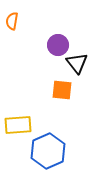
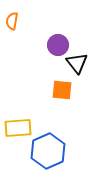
yellow rectangle: moved 3 px down
